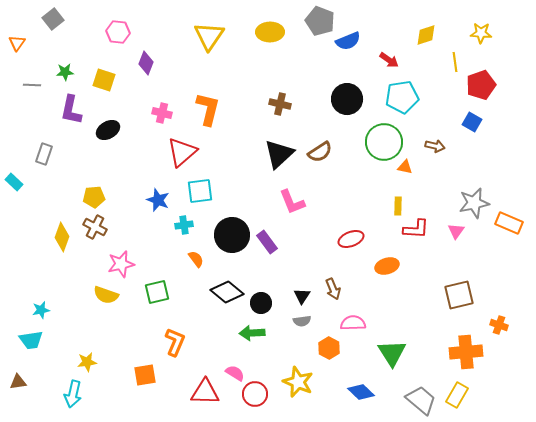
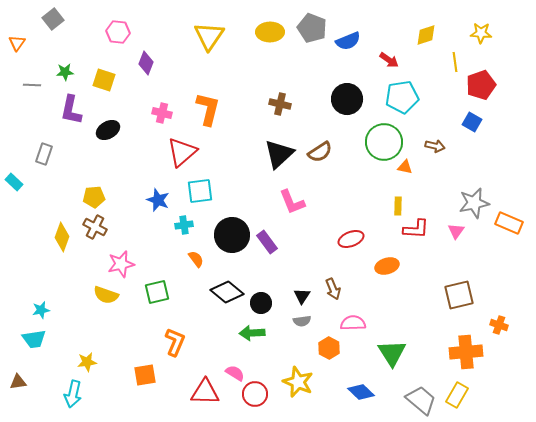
gray pentagon at (320, 21): moved 8 px left, 7 px down
cyan trapezoid at (31, 340): moved 3 px right, 1 px up
